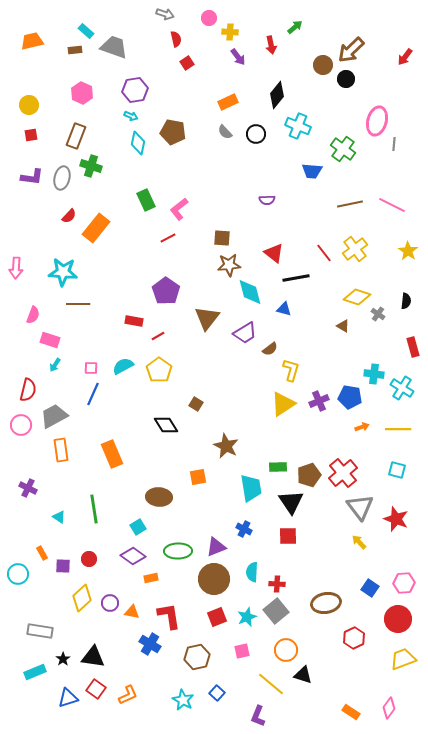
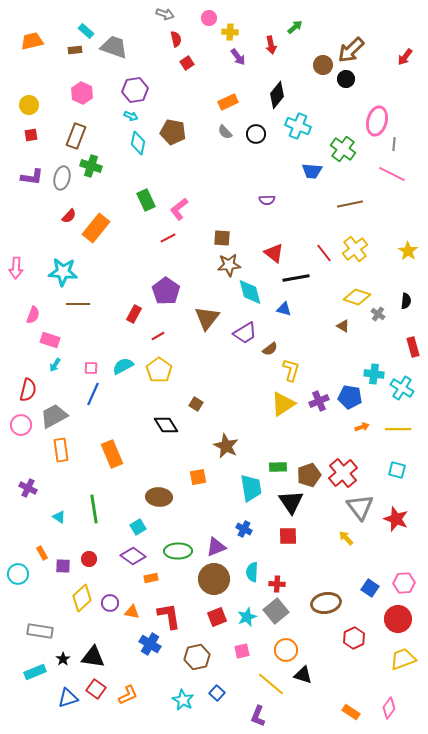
pink line at (392, 205): moved 31 px up
red rectangle at (134, 321): moved 7 px up; rotated 72 degrees counterclockwise
yellow arrow at (359, 542): moved 13 px left, 4 px up
